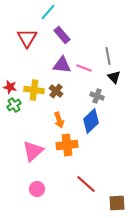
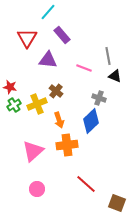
purple triangle: moved 14 px left, 5 px up
black triangle: moved 1 px right, 1 px up; rotated 24 degrees counterclockwise
yellow cross: moved 3 px right, 14 px down; rotated 30 degrees counterclockwise
gray cross: moved 2 px right, 2 px down
brown square: rotated 24 degrees clockwise
